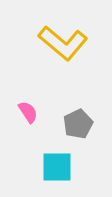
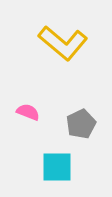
pink semicircle: rotated 35 degrees counterclockwise
gray pentagon: moved 3 px right
